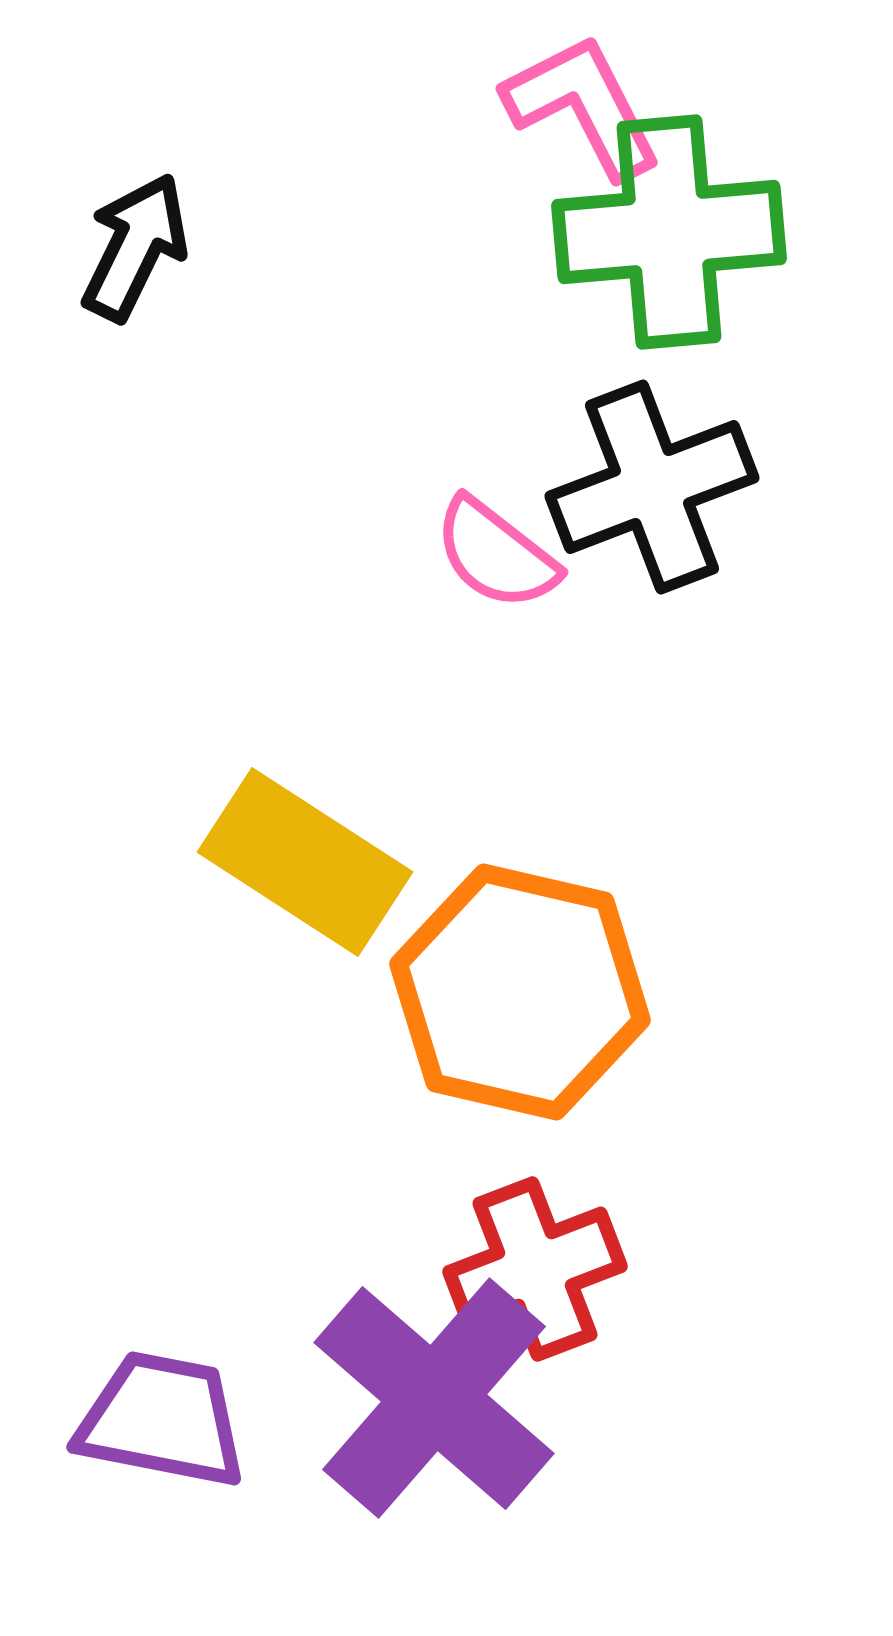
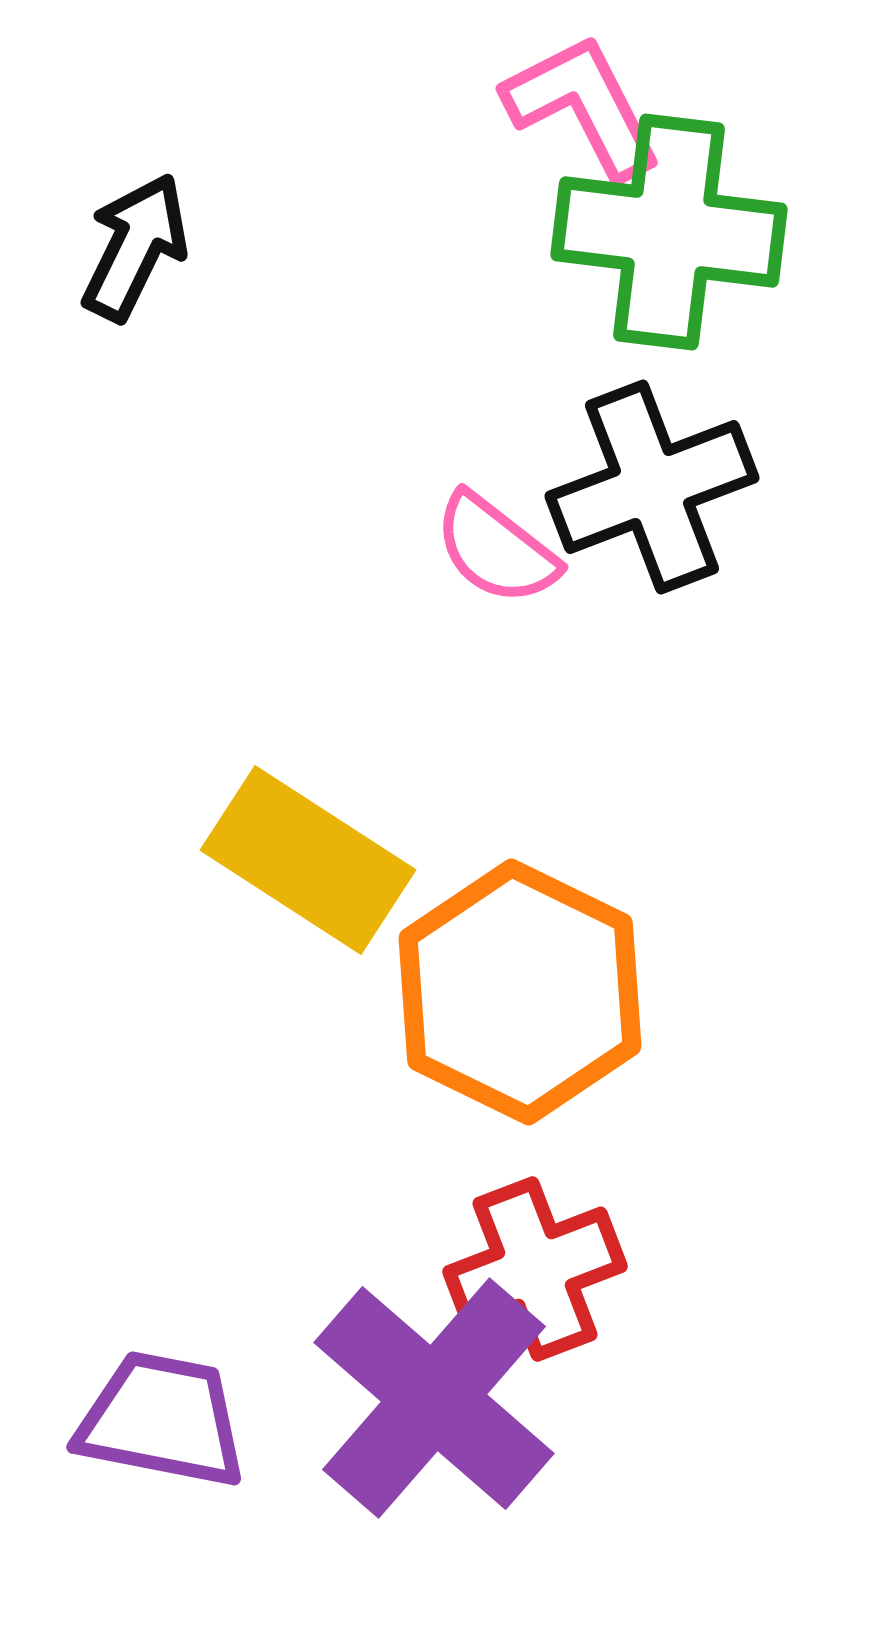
green cross: rotated 12 degrees clockwise
pink semicircle: moved 5 px up
yellow rectangle: moved 3 px right, 2 px up
orange hexagon: rotated 13 degrees clockwise
